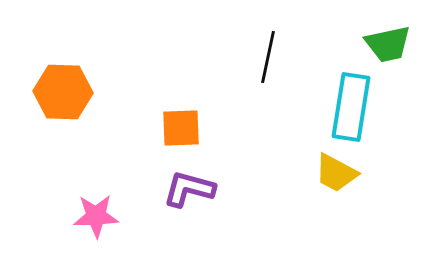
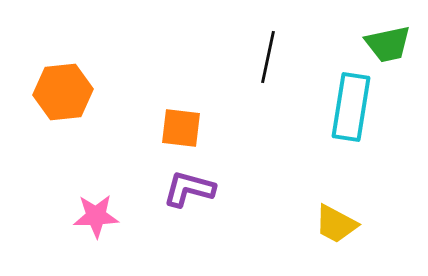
orange hexagon: rotated 8 degrees counterclockwise
orange square: rotated 9 degrees clockwise
yellow trapezoid: moved 51 px down
